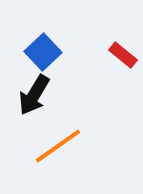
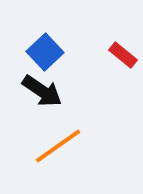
blue square: moved 2 px right
black arrow: moved 8 px right, 4 px up; rotated 87 degrees counterclockwise
